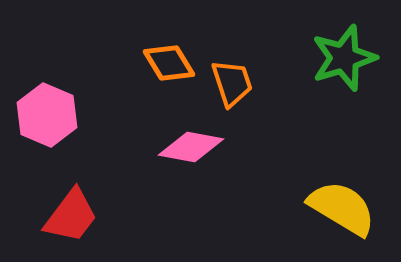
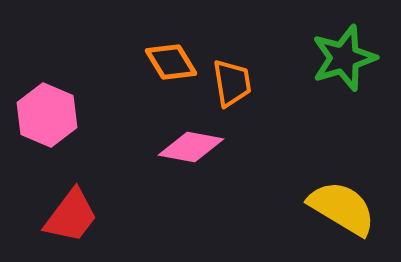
orange diamond: moved 2 px right, 1 px up
orange trapezoid: rotated 9 degrees clockwise
